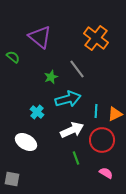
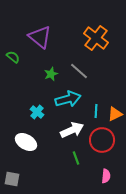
gray line: moved 2 px right, 2 px down; rotated 12 degrees counterclockwise
green star: moved 3 px up
pink semicircle: moved 3 px down; rotated 64 degrees clockwise
